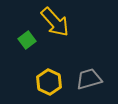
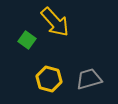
green square: rotated 18 degrees counterclockwise
yellow hexagon: moved 3 px up; rotated 10 degrees counterclockwise
